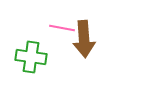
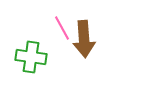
pink line: rotated 50 degrees clockwise
